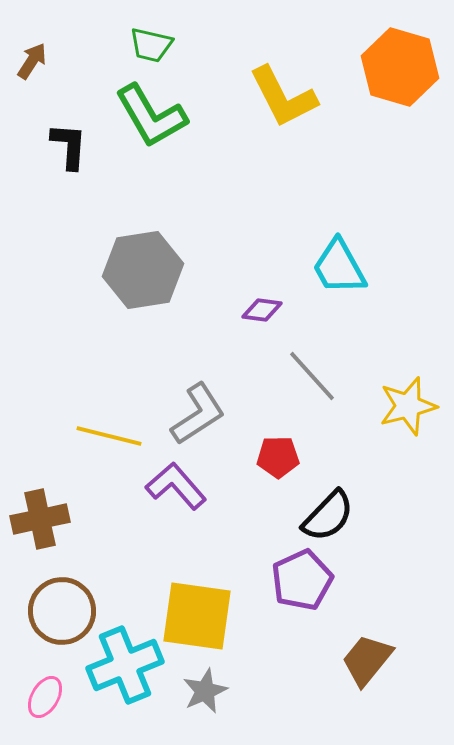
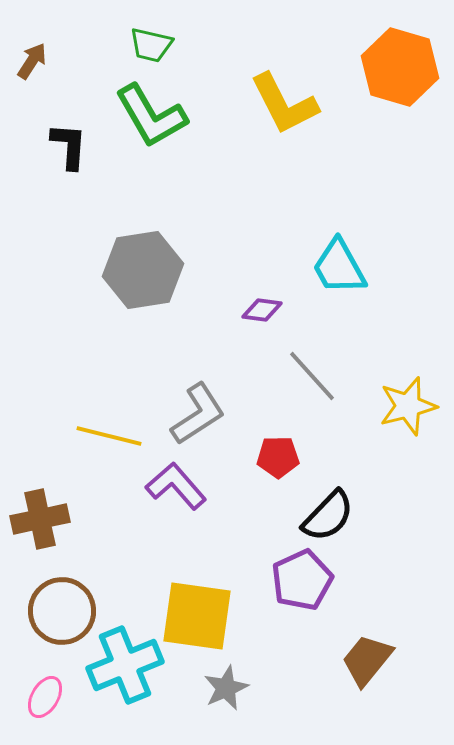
yellow L-shape: moved 1 px right, 7 px down
gray star: moved 21 px right, 3 px up
